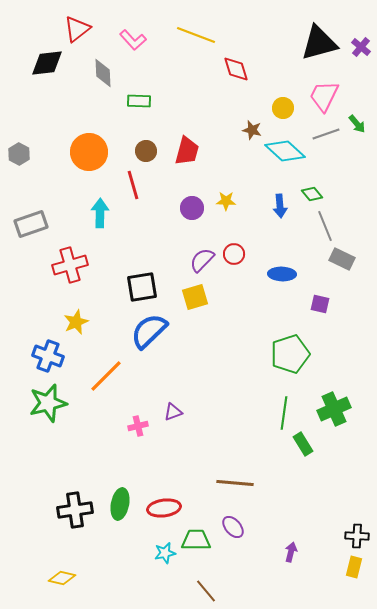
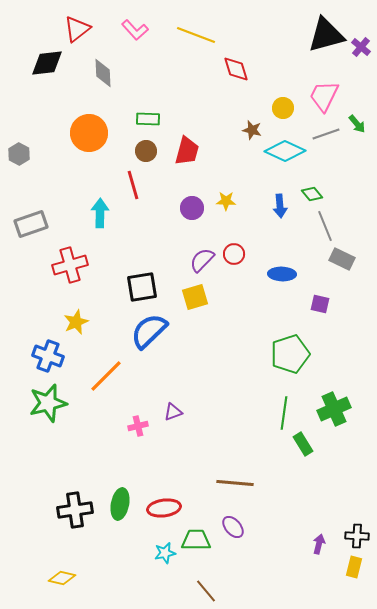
pink L-shape at (133, 40): moved 2 px right, 10 px up
black triangle at (319, 43): moved 7 px right, 8 px up
green rectangle at (139, 101): moved 9 px right, 18 px down
cyan diamond at (285, 151): rotated 18 degrees counterclockwise
orange circle at (89, 152): moved 19 px up
purple arrow at (291, 552): moved 28 px right, 8 px up
